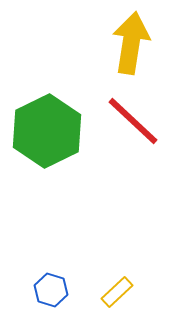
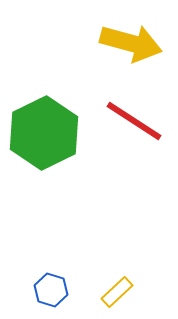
yellow arrow: rotated 96 degrees clockwise
red line: moved 1 px right; rotated 10 degrees counterclockwise
green hexagon: moved 3 px left, 2 px down
